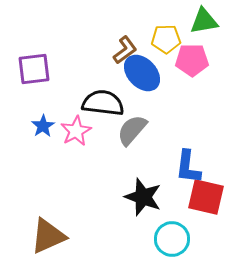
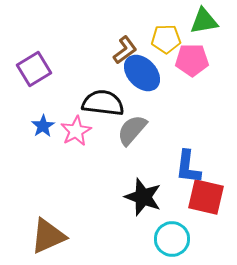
purple square: rotated 24 degrees counterclockwise
